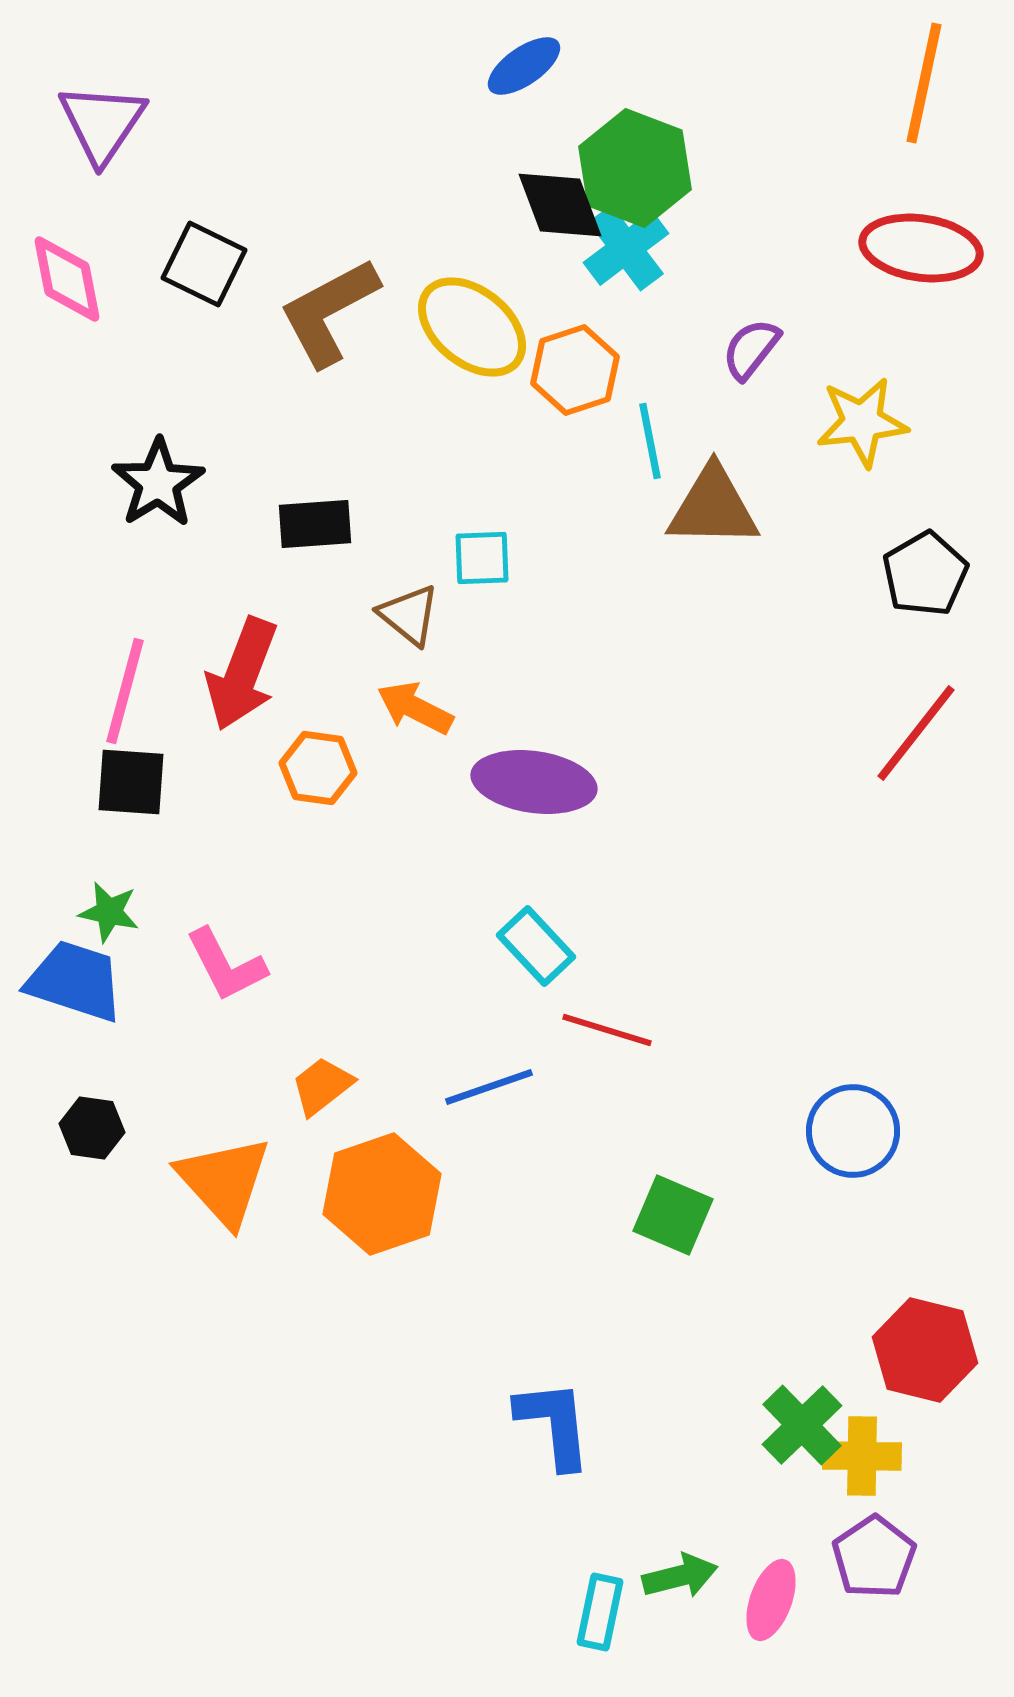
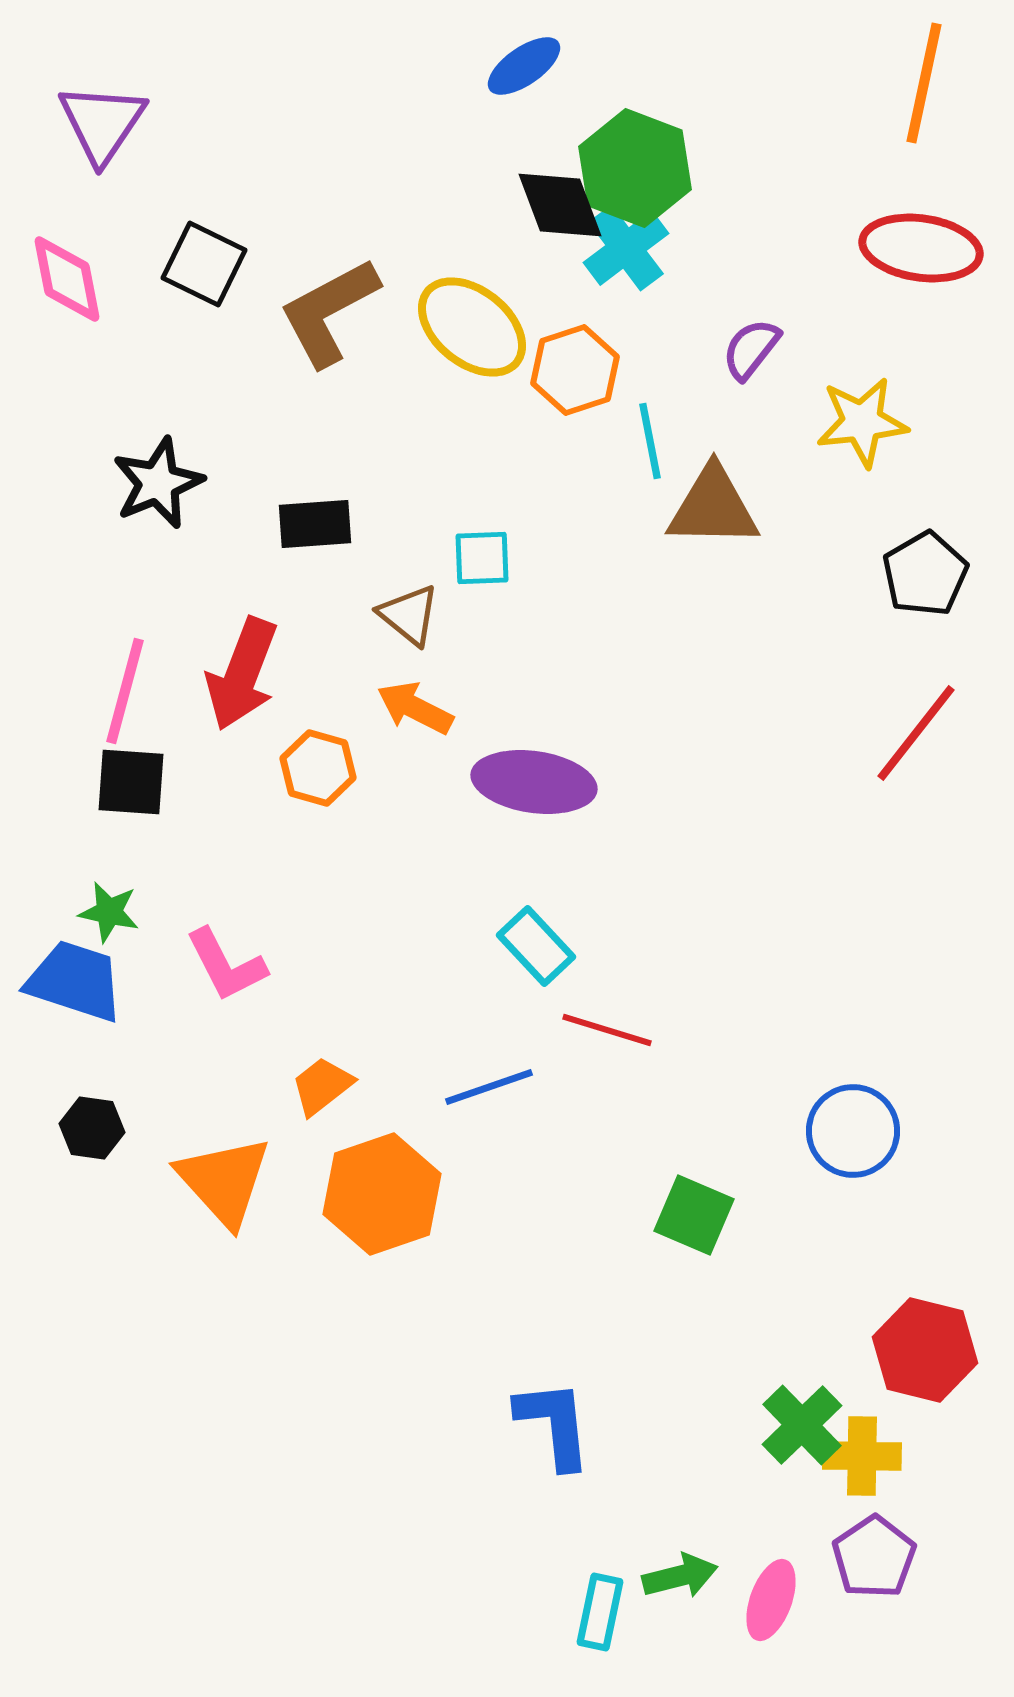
black star at (158, 483): rotated 10 degrees clockwise
orange hexagon at (318, 768): rotated 8 degrees clockwise
green square at (673, 1215): moved 21 px right
